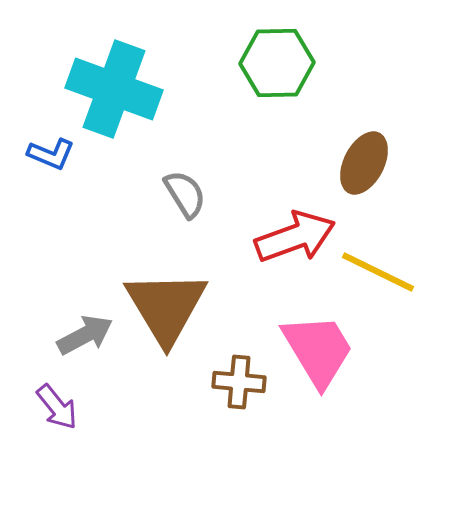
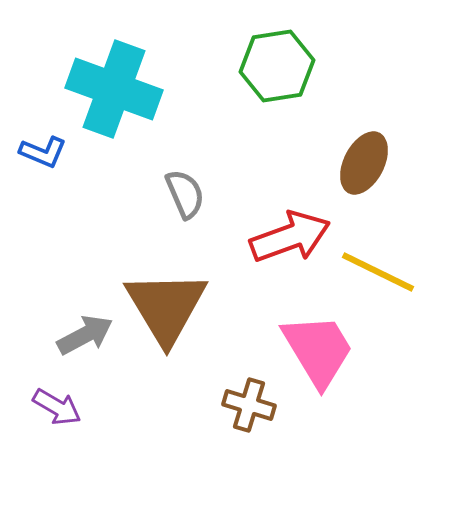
green hexagon: moved 3 px down; rotated 8 degrees counterclockwise
blue L-shape: moved 8 px left, 2 px up
gray semicircle: rotated 9 degrees clockwise
red arrow: moved 5 px left
brown cross: moved 10 px right, 23 px down; rotated 12 degrees clockwise
purple arrow: rotated 21 degrees counterclockwise
